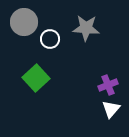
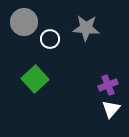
green square: moved 1 px left, 1 px down
